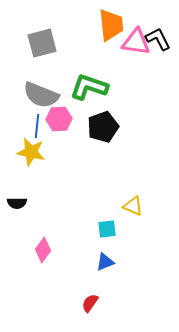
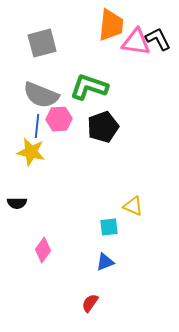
orange trapezoid: rotated 12 degrees clockwise
cyan square: moved 2 px right, 2 px up
